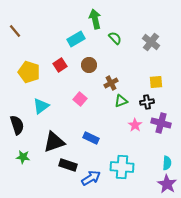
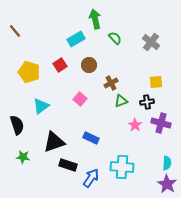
blue arrow: rotated 24 degrees counterclockwise
